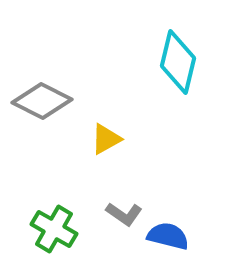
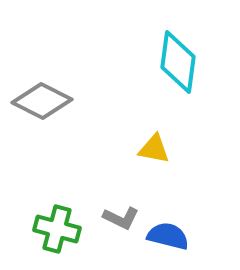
cyan diamond: rotated 6 degrees counterclockwise
yellow triangle: moved 48 px right, 10 px down; rotated 40 degrees clockwise
gray L-shape: moved 3 px left, 4 px down; rotated 9 degrees counterclockwise
green cross: moved 3 px right; rotated 15 degrees counterclockwise
